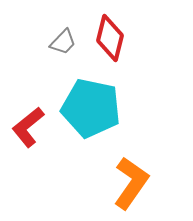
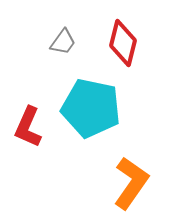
red diamond: moved 13 px right, 5 px down
gray trapezoid: rotated 8 degrees counterclockwise
red L-shape: rotated 27 degrees counterclockwise
